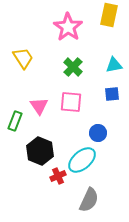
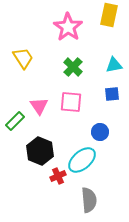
green rectangle: rotated 24 degrees clockwise
blue circle: moved 2 px right, 1 px up
gray semicircle: rotated 30 degrees counterclockwise
